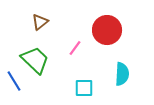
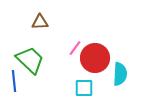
brown triangle: rotated 36 degrees clockwise
red circle: moved 12 px left, 28 px down
green trapezoid: moved 5 px left
cyan semicircle: moved 2 px left
blue line: rotated 25 degrees clockwise
